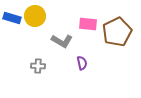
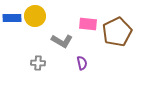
blue rectangle: rotated 18 degrees counterclockwise
gray cross: moved 3 px up
